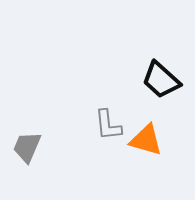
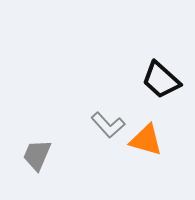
gray L-shape: rotated 36 degrees counterclockwise
gray trapezoid: moved 10 px right, 8 px down
